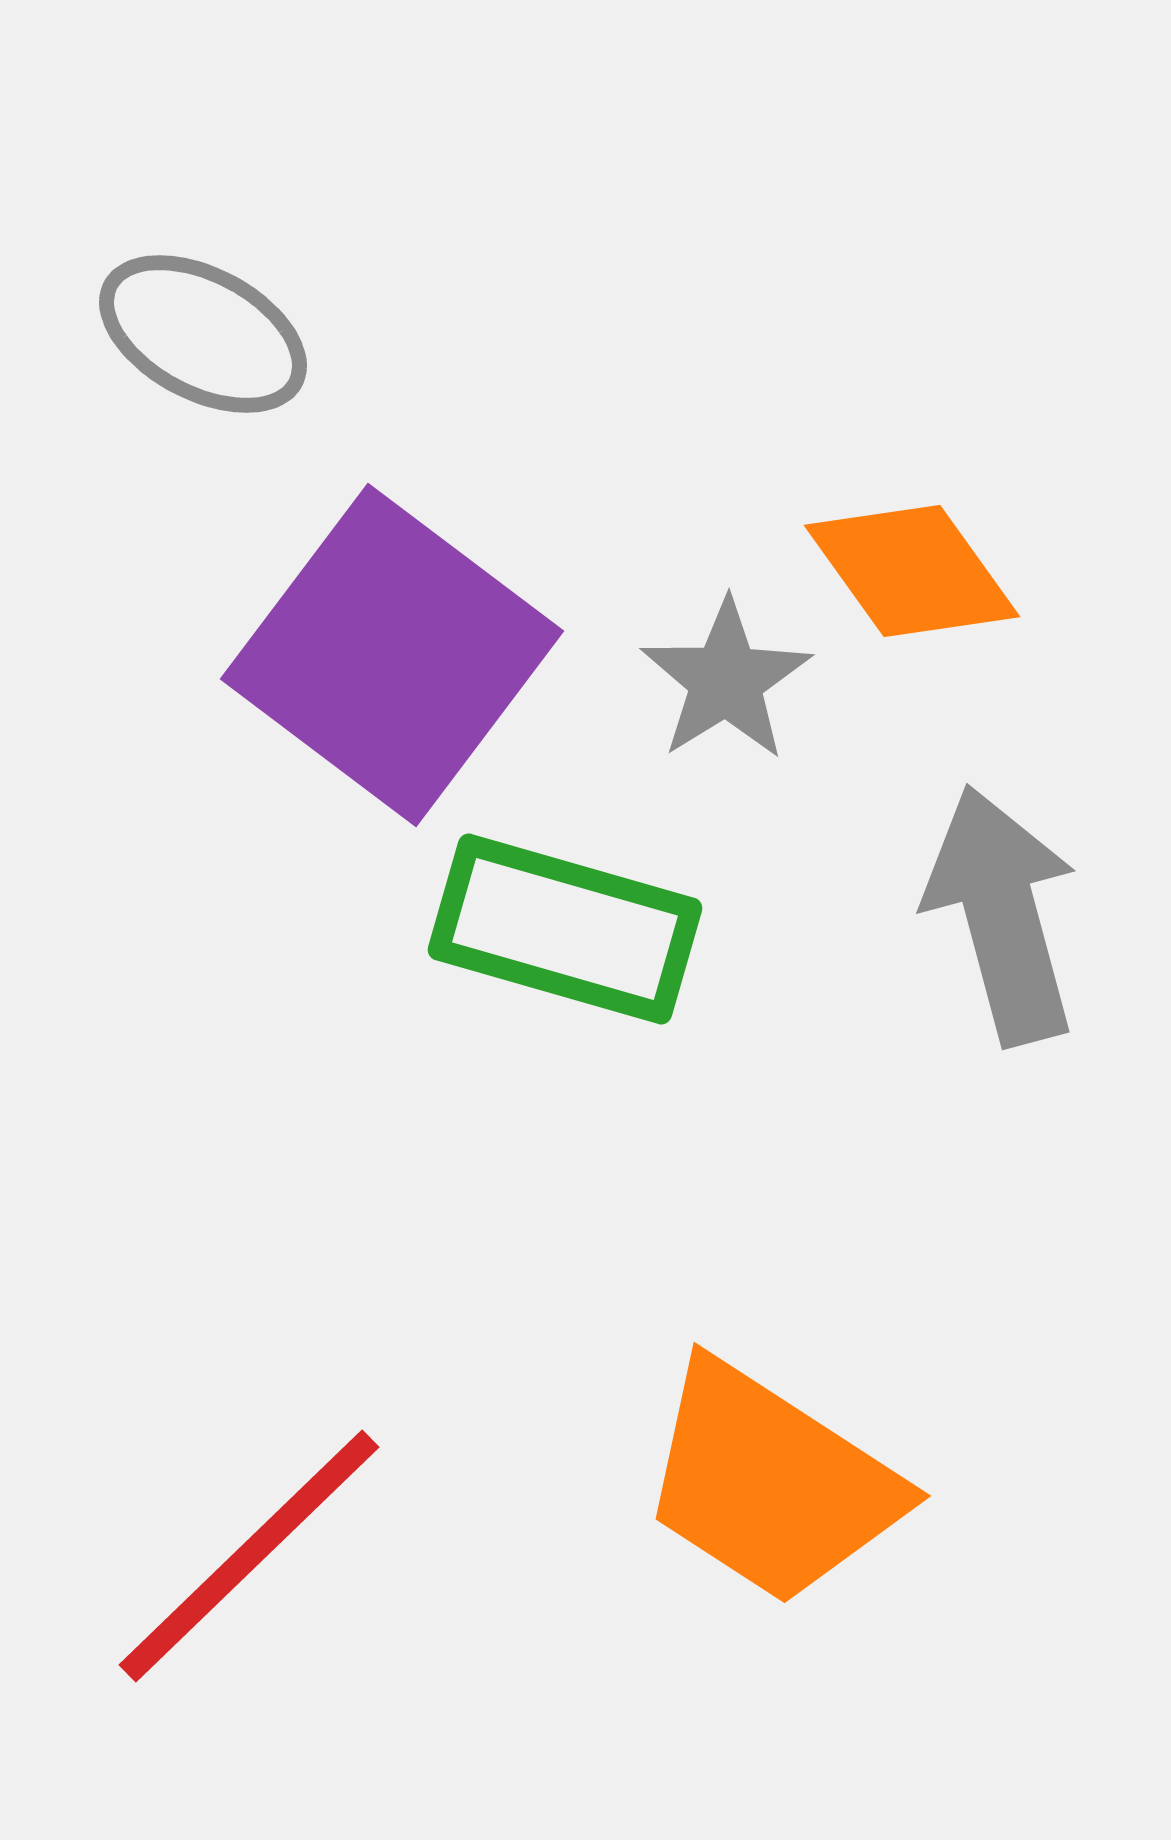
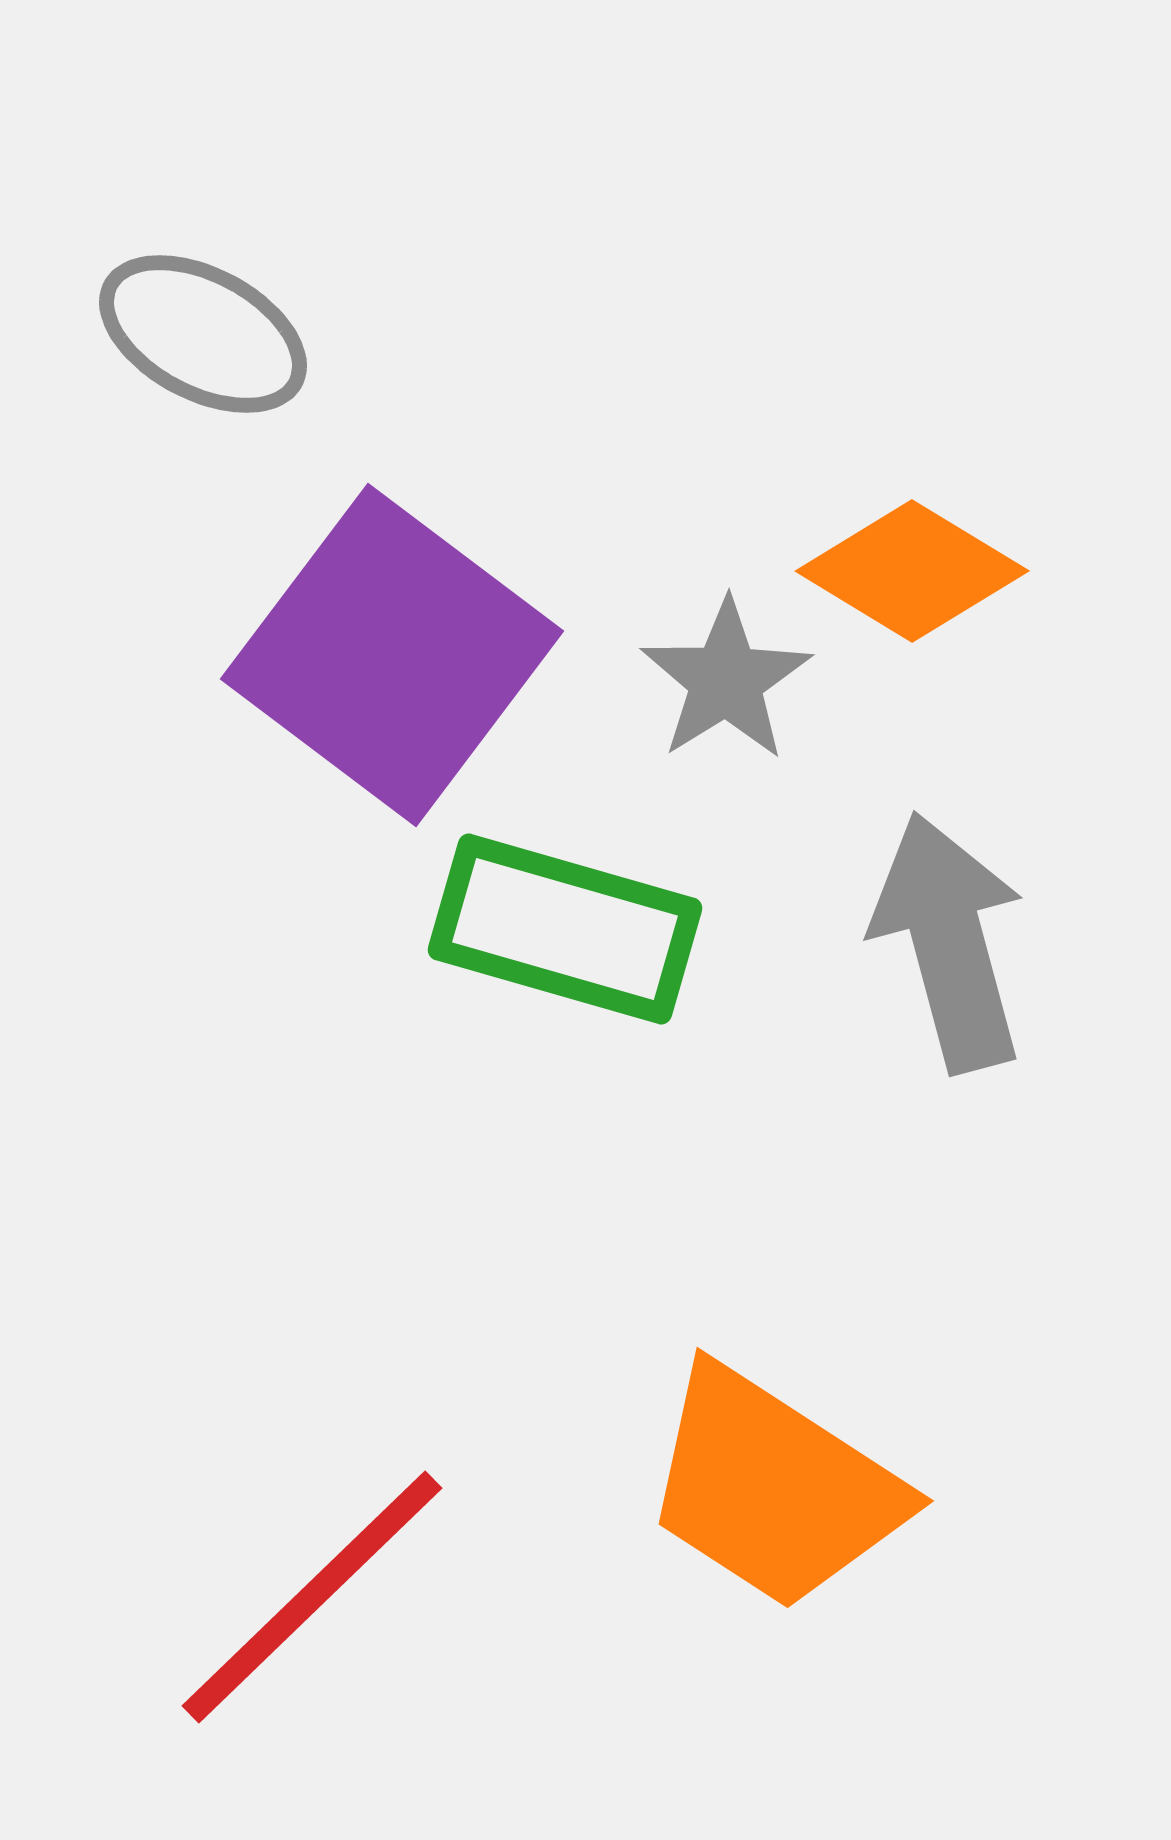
orange diamond: rotated 23 degrees counterclockwise
gray arrow: moved 53 px left, 27 px down
orange trapezoid: moved 3 px right, 5 px down
red line: moved 63 px right, 41 px down
